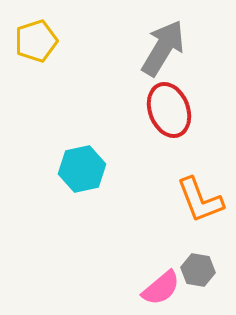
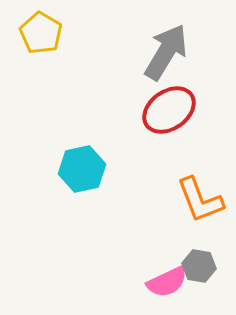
yellow pentagon: moved 5 px right, 8 px up; rotated 24 degrees counterclockwise
gray arrow: moved 3 px right, 4 px down
red ellipse: rotated 76 degrees clockwise
gray hexagon: moved 1 px right, 4 px up
pink semicircle: moved 6 px right, 6 px up; rotated 15 degrees clockwise
